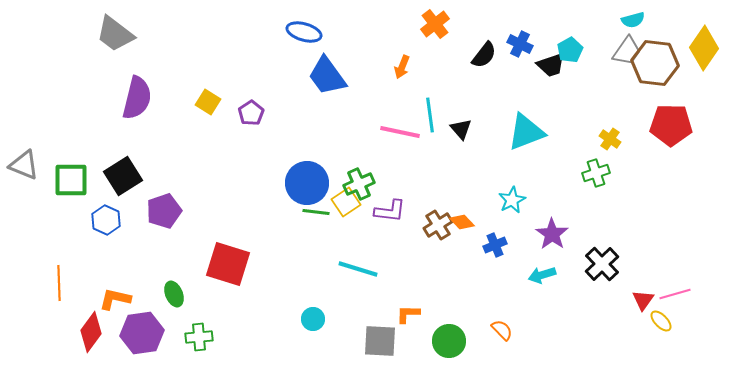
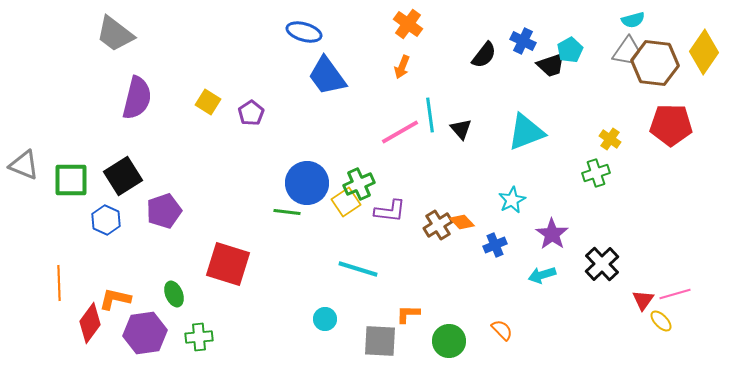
orange cross at (435, 24): moved 27 px left; rotated 16 degrees counterclockwise
blue cross at (520, 44): moved 3 px right, 3 px up
yellow diamond at (704, 48): moved 4 px down
pink line at (400, 132): rotated 42 degrees counterclockwise
green line at (316, 212): moved 29 px left
cyan circle at (313, 319): moved 12 px right
red diamond at (91, 332): moved 1 px left, 9 px up
purple hexagon at (142, 333): moved 3 px right
